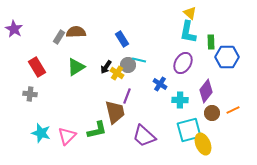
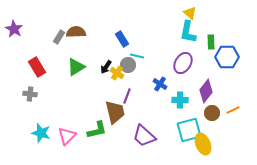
cyan line: moved 2 px left, 4 px up
